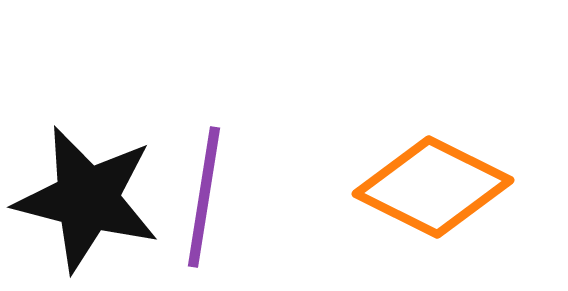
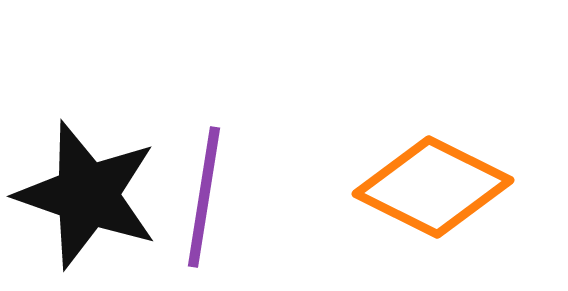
black star: moved 4 px up; rotated 5 degrees clockwise
